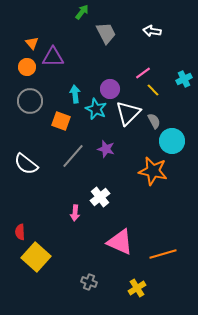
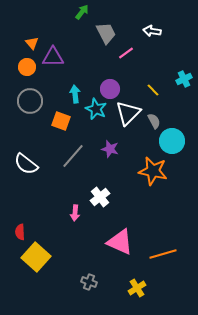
pink line: moved 17 px left, 20 px up
purple star: moved 4 px right
